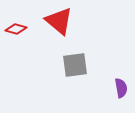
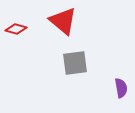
red triangle: moved 4 px right
gray square: moved 2 px up
